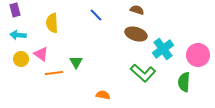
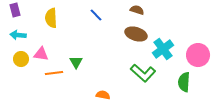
yellow semicircle: moved 1 px left, 5 px up
pink triangle: rotated 28 degrees counterclockwise
